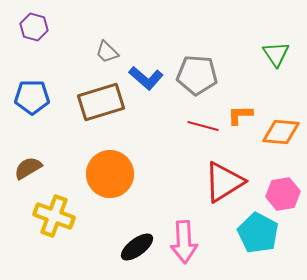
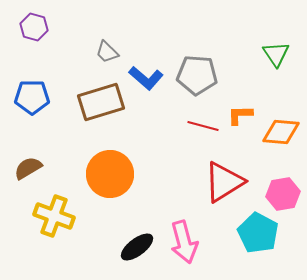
pink arrow: rotated 12 degrees counterclockwise
